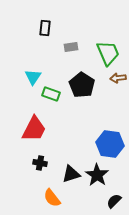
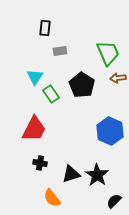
gray rectangle: moved 11 px left, 4 px down
cyan triangle: moved 2 px right
green rectangle: rotated 36 degrees clockwise
blue hexagon: moved 13 px up; rotated 16 degrees clockwise
